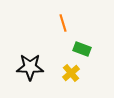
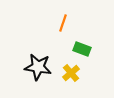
orange line: rotated 36 degrees clockwise
black star: moved 8 px right; rotated 8 degrees clockwise
